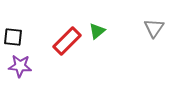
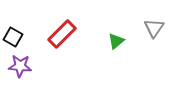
green triangle: moved 19 px right, 10 px down
black square: rotated 24 degrees clockwise
red rectangle: moved 5 px left, 7 px up
